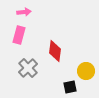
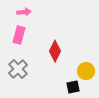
red diamond: rotated 20 degrees clockwise
gray cross: moved 10 px left, 1 px down
black square: moved 3 px right
